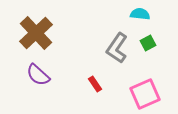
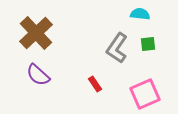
green square: moved 1 px down; rotated 21 degrees clockwise
